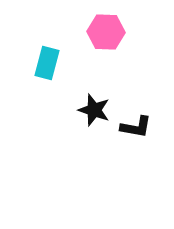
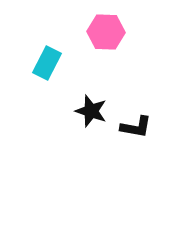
cyan rectangle: rotated 12 degrees clockwise
black star: moved 3 px left, 1 px down
